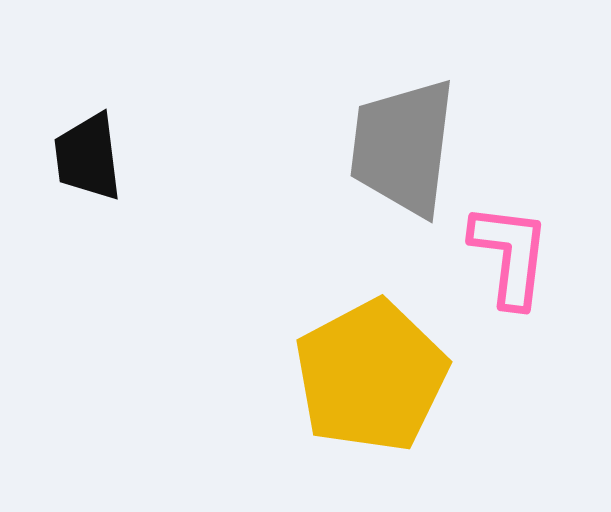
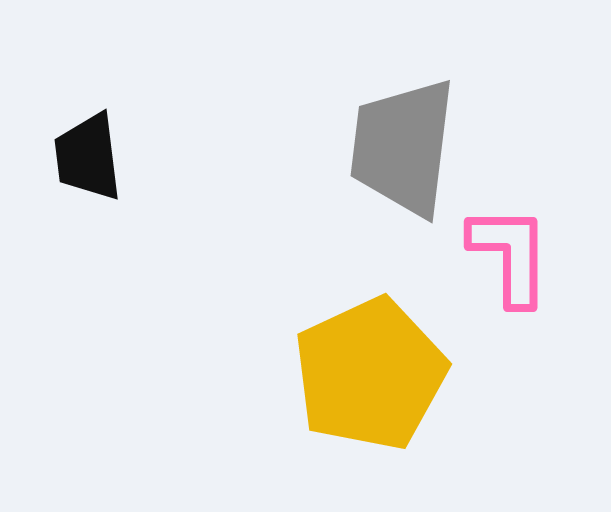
pink L-shape: rotated 7 degrees counterclockwise
yellow pentagon: moved 1 px left, 2 px up; rotated 3 degrees clockwise
